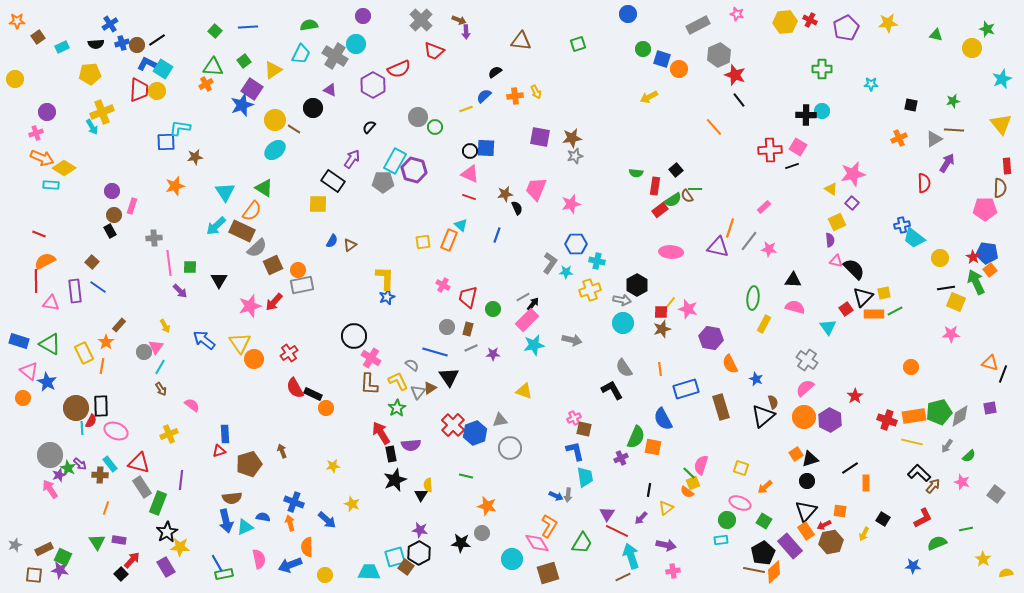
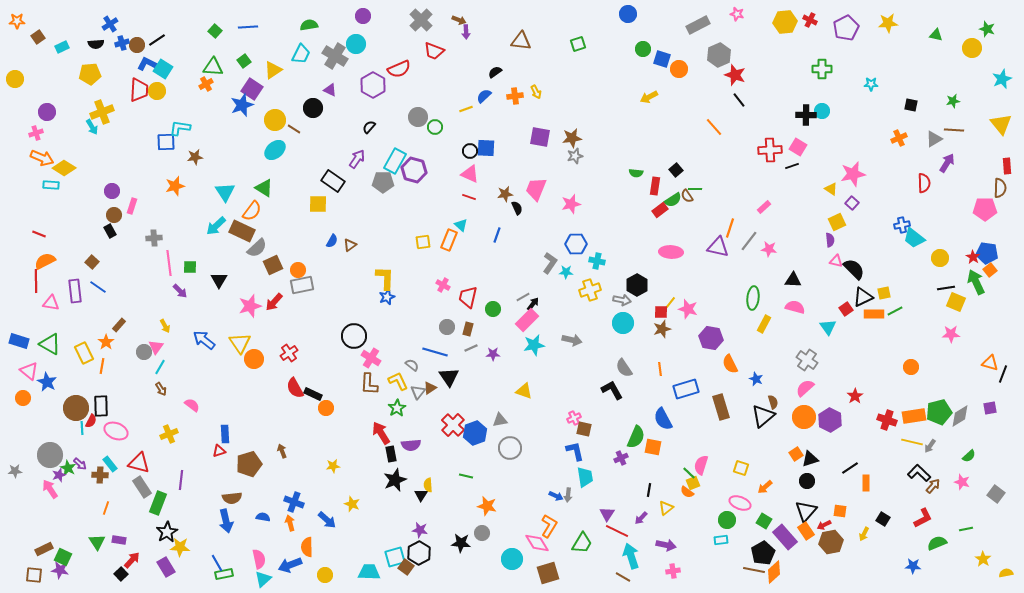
purple arrow at (352, 159): moved 5 px right
black triangle at (863, 297): rotated 20 degrees clockwise
gray arrow at (947, 446): moved 17 px left
cyan triangle at (245, 527): moved 18 px right, 52 px down; rotated 18 degrees counterclockwise
gray star at (15, 545): moved 74 px up; rotated 16 degrees clockwise
purple rectangle at (790, 546): moved 5 px left, 9 px up
brown line at (623, 577): rotated 56 degrees clockwise
